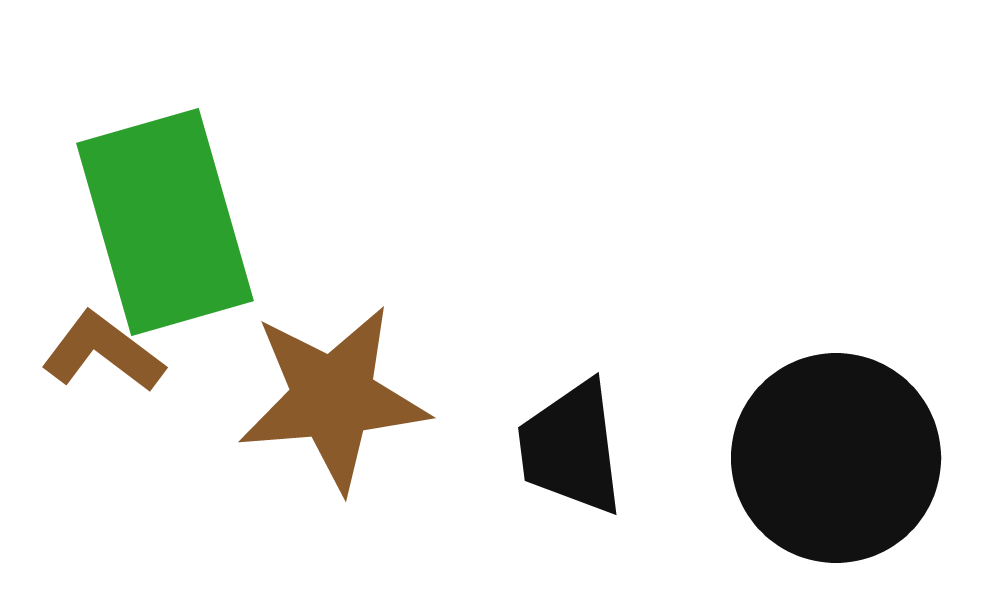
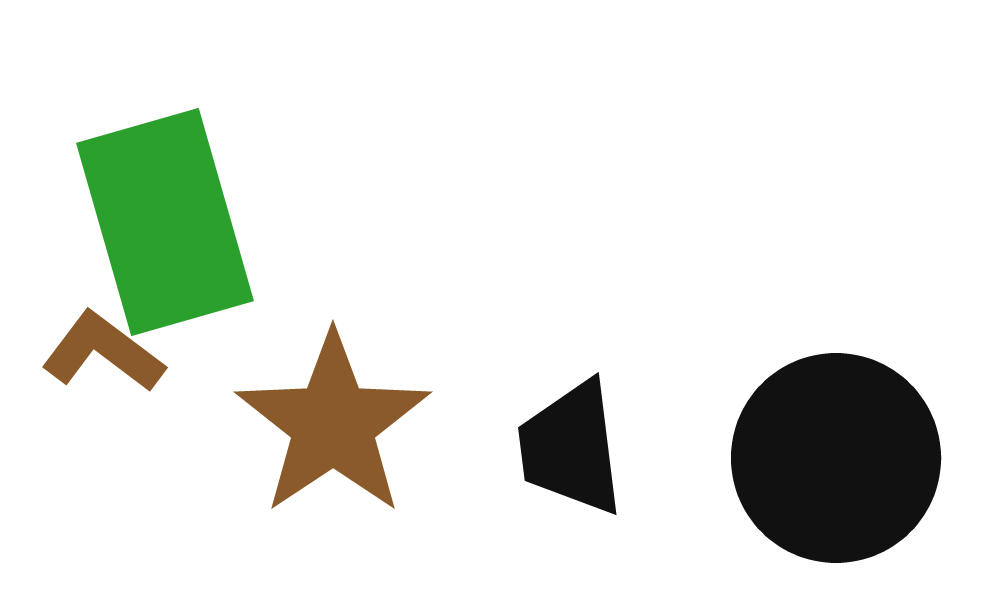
brown star: moved 26 px down; rotated 29 degrees counterclockwise
